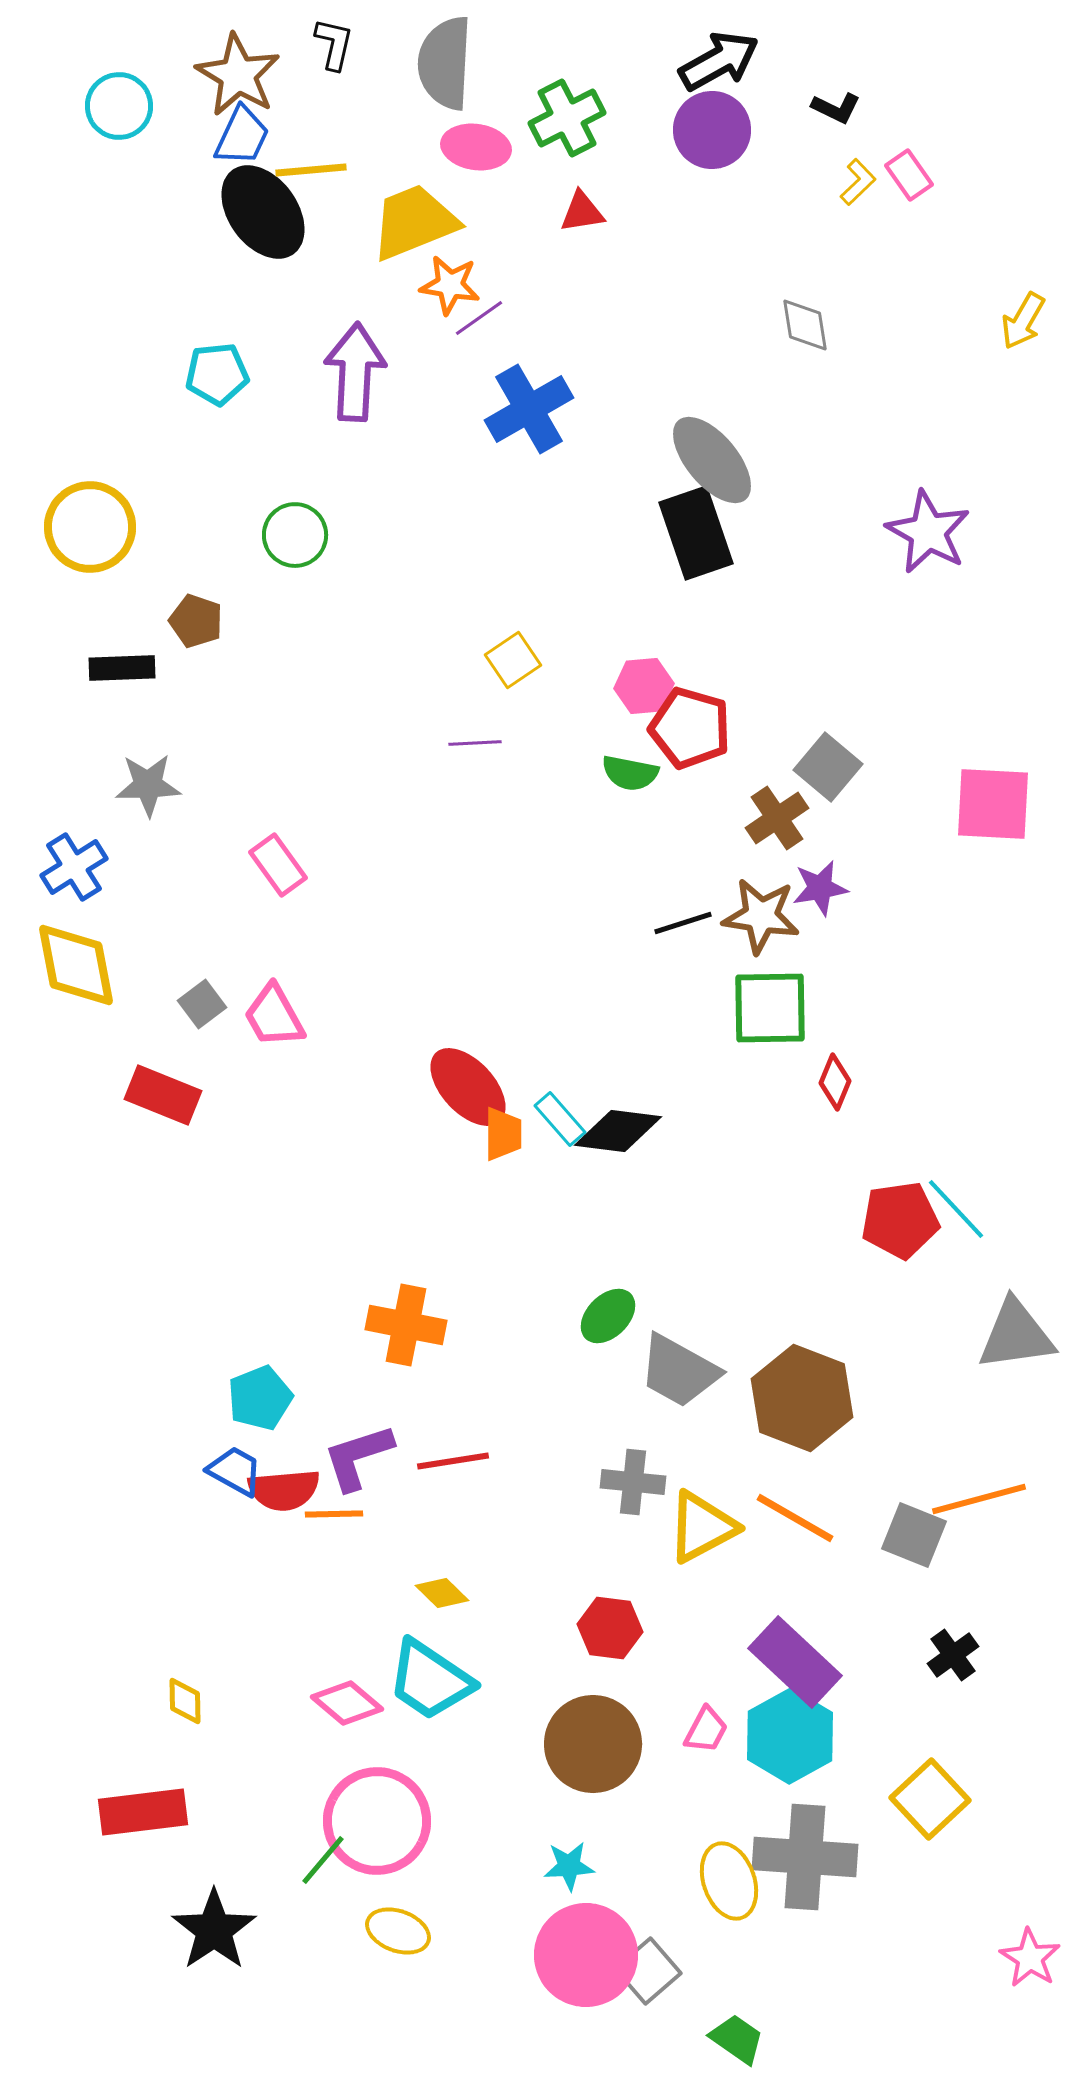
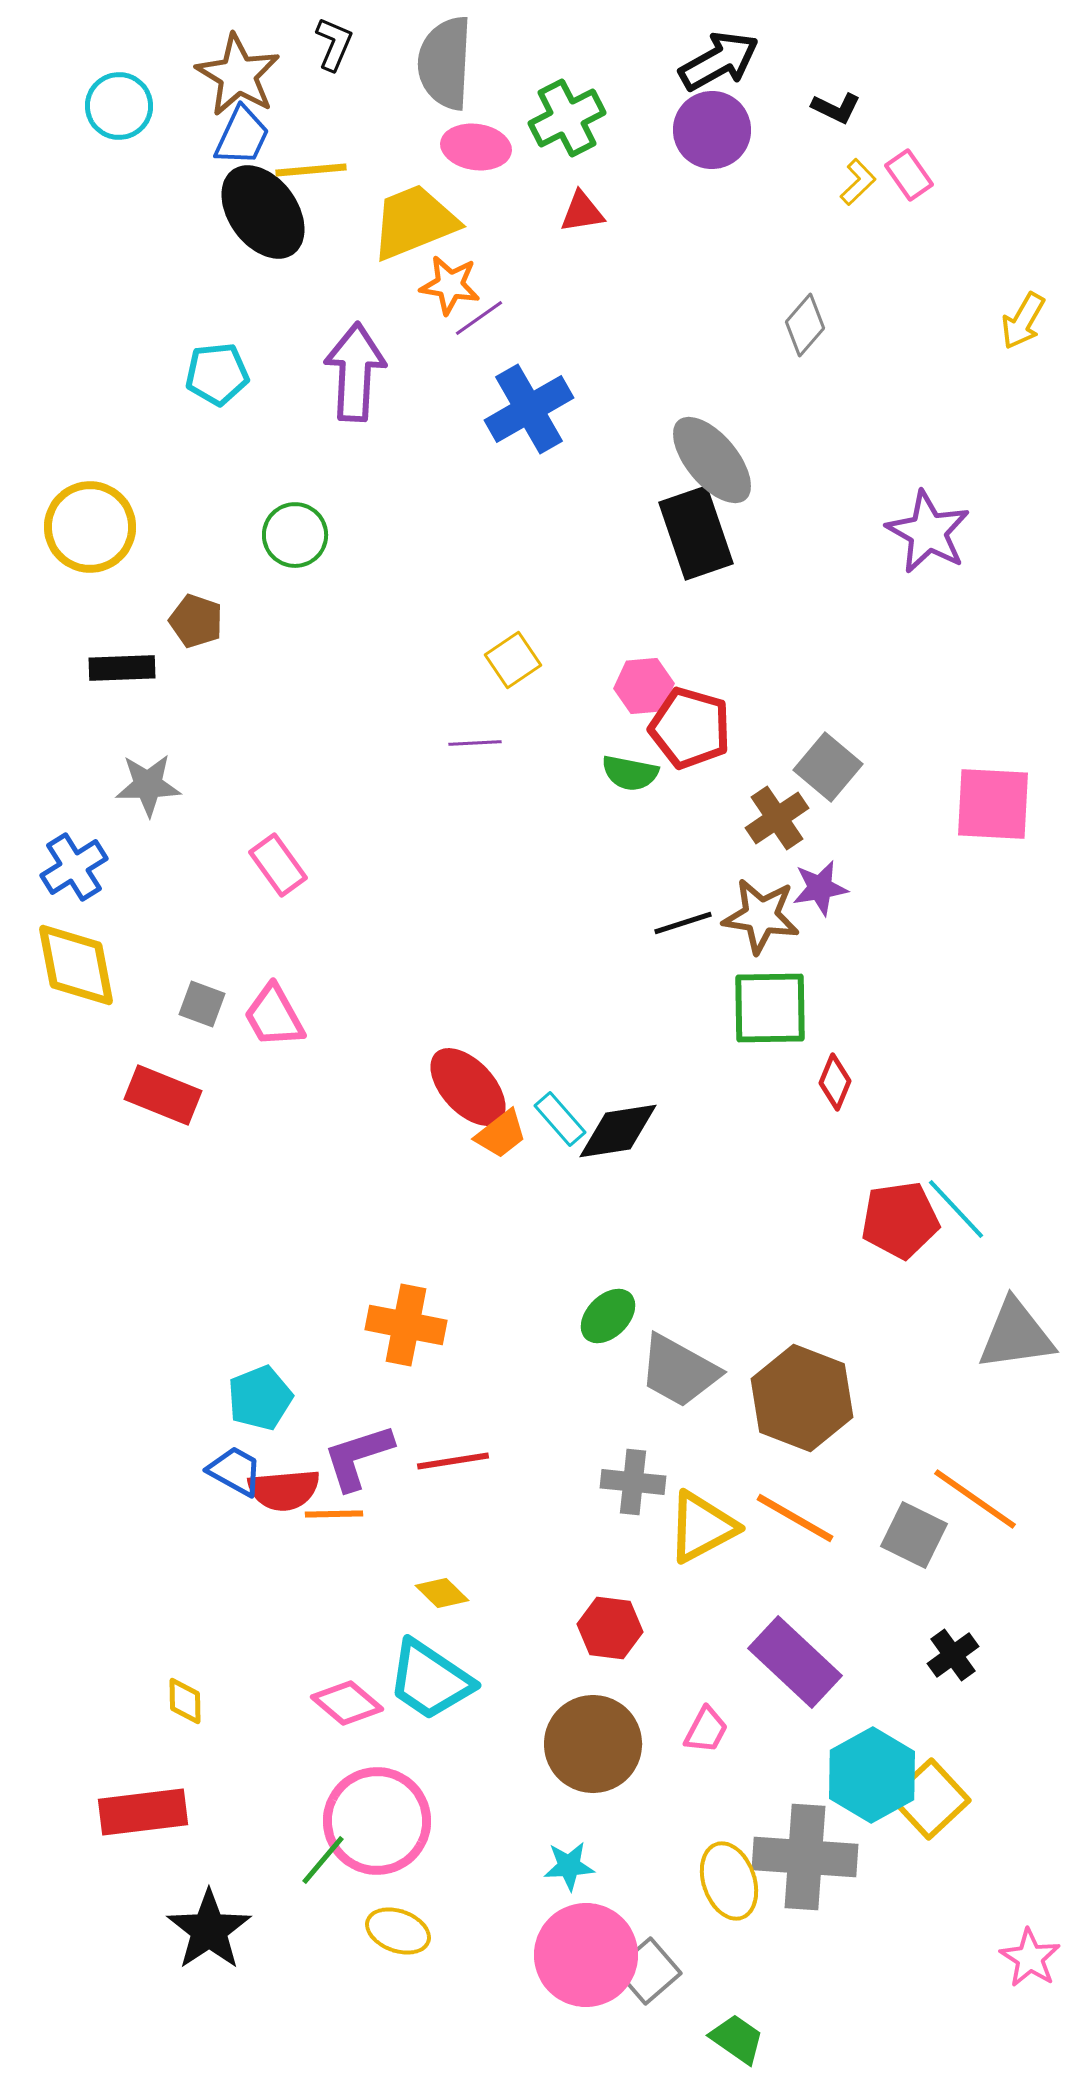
black L-shape at (334, 44): rotated 10 degrees clockwise
gray diamond at (805, 325): rotated 50 degrees clockwise
gray square at (202, 1004): rotated 33 degrees counterclockwise
black diamond at (618, 1131): rotated 16 degrees counterclockwise
orange trapezoid at (503, 1134): moved 2 px left; rotated 52 degrees clockwise
orange line at (979, 1499): moved 4 px left; rotated 50 degrees clockwise
gray square at (914, 1535): rotated 4 degrees clockwise
cyan hexagon at (790, 1736): moved 82 px right, 39 px down
black star at (214, 1930): moved 5 px left
